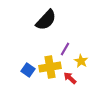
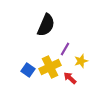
black semicircle: moved 5 px down; rotated 20 degrees counterclockwise
yellow star: rotated 24 degrees clockwise
yellow cross: rotated 15 degrees counterclockwise
